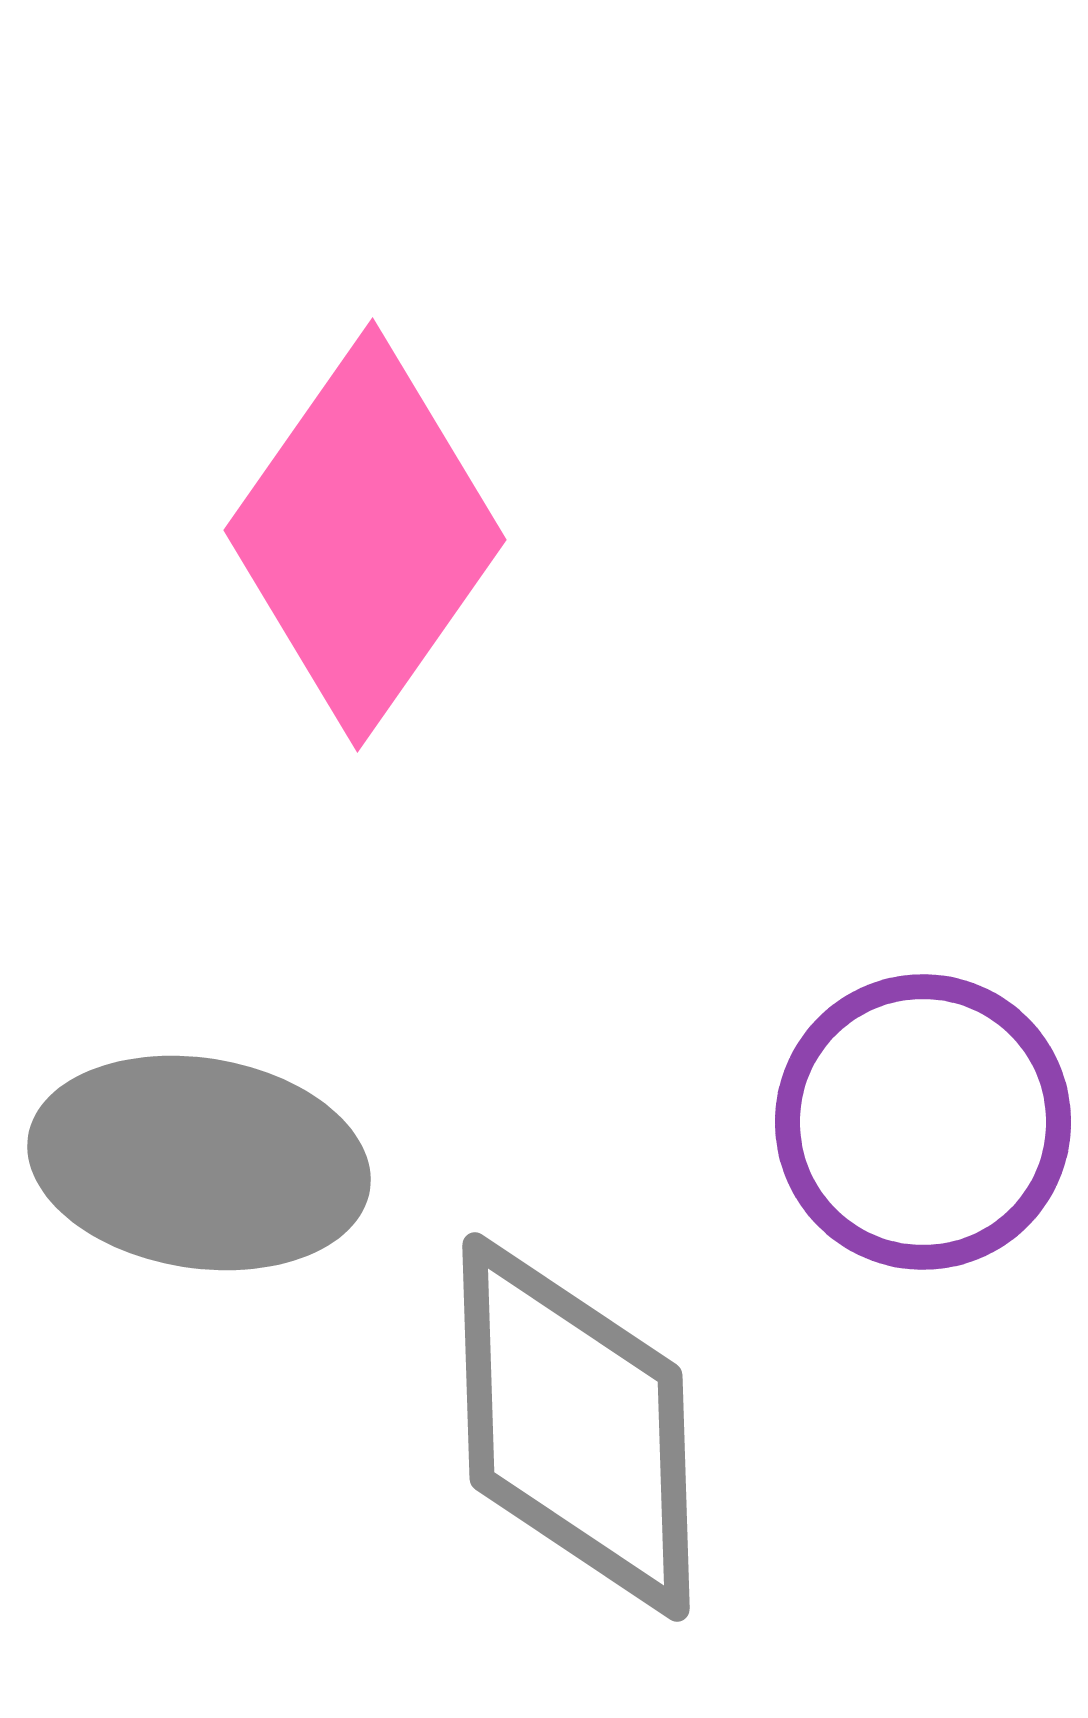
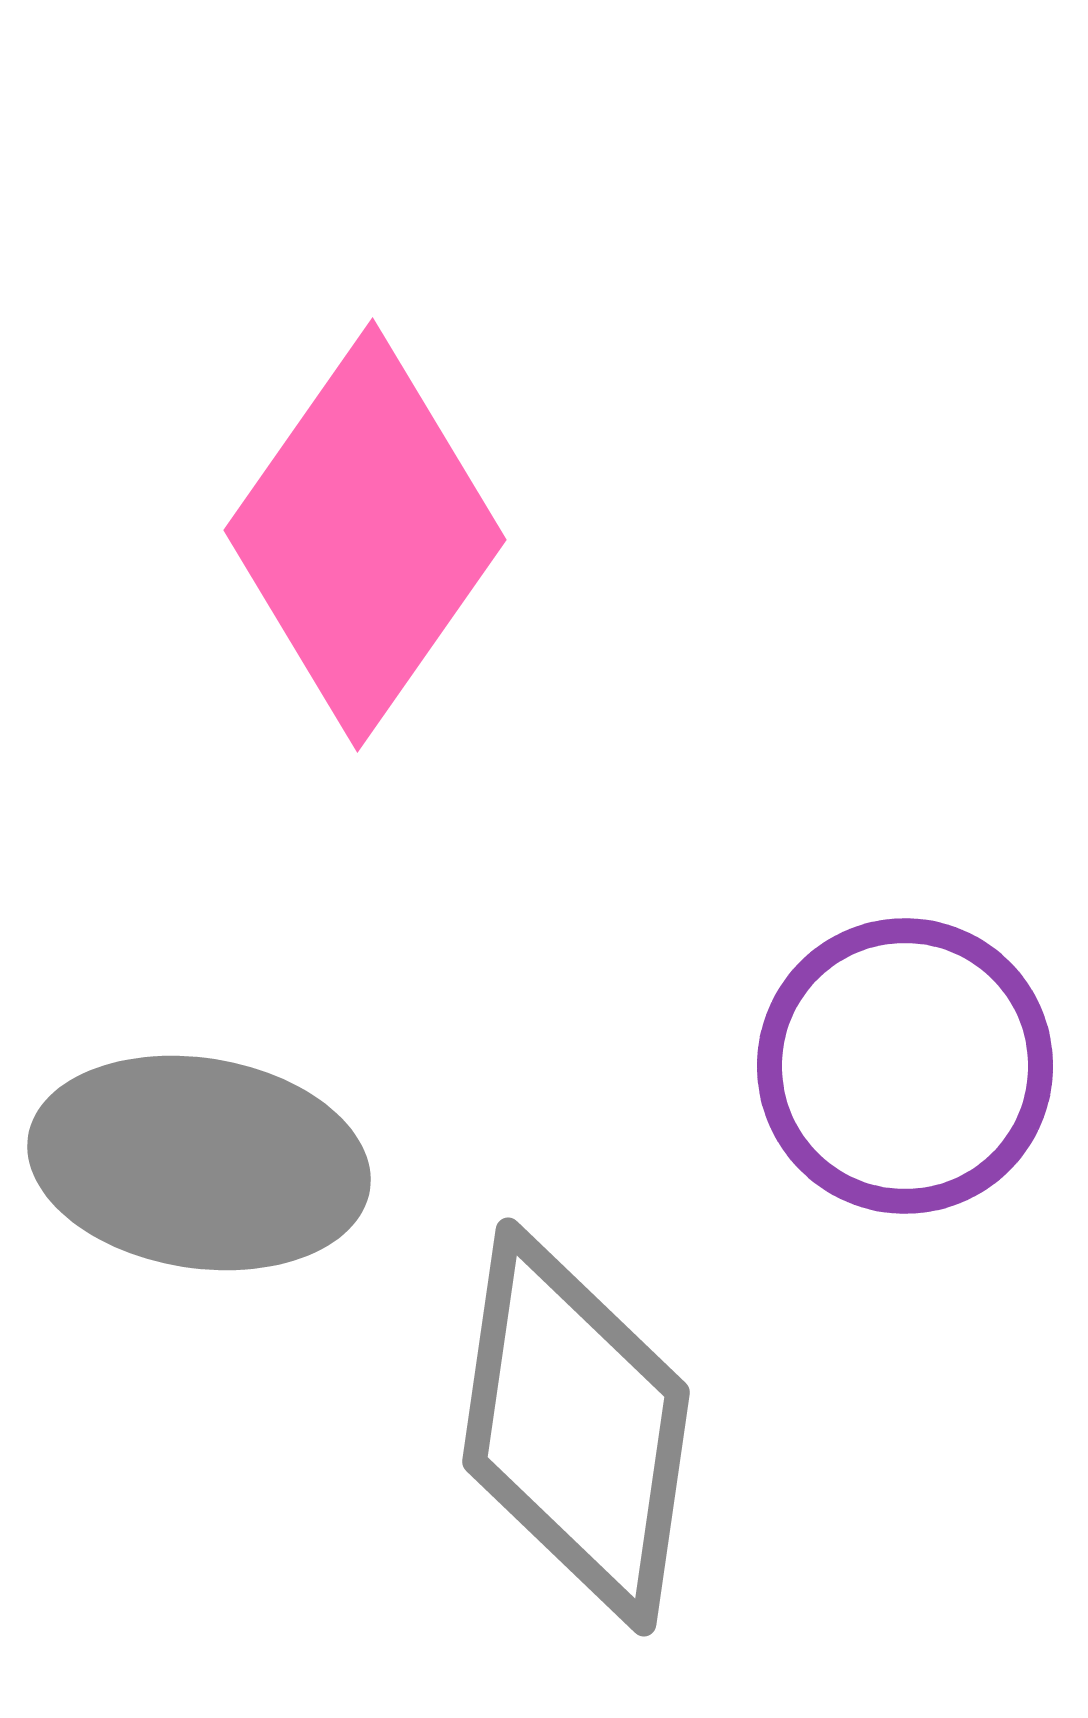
purple circle: moved 18 px left, 56 px up
gray diamond: rotated 10 degrees clockwise
